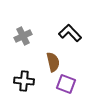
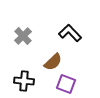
gray cross: rotated 18 degrees counterclockwise
brown semicircle: rotated 60 degrees clockwise
